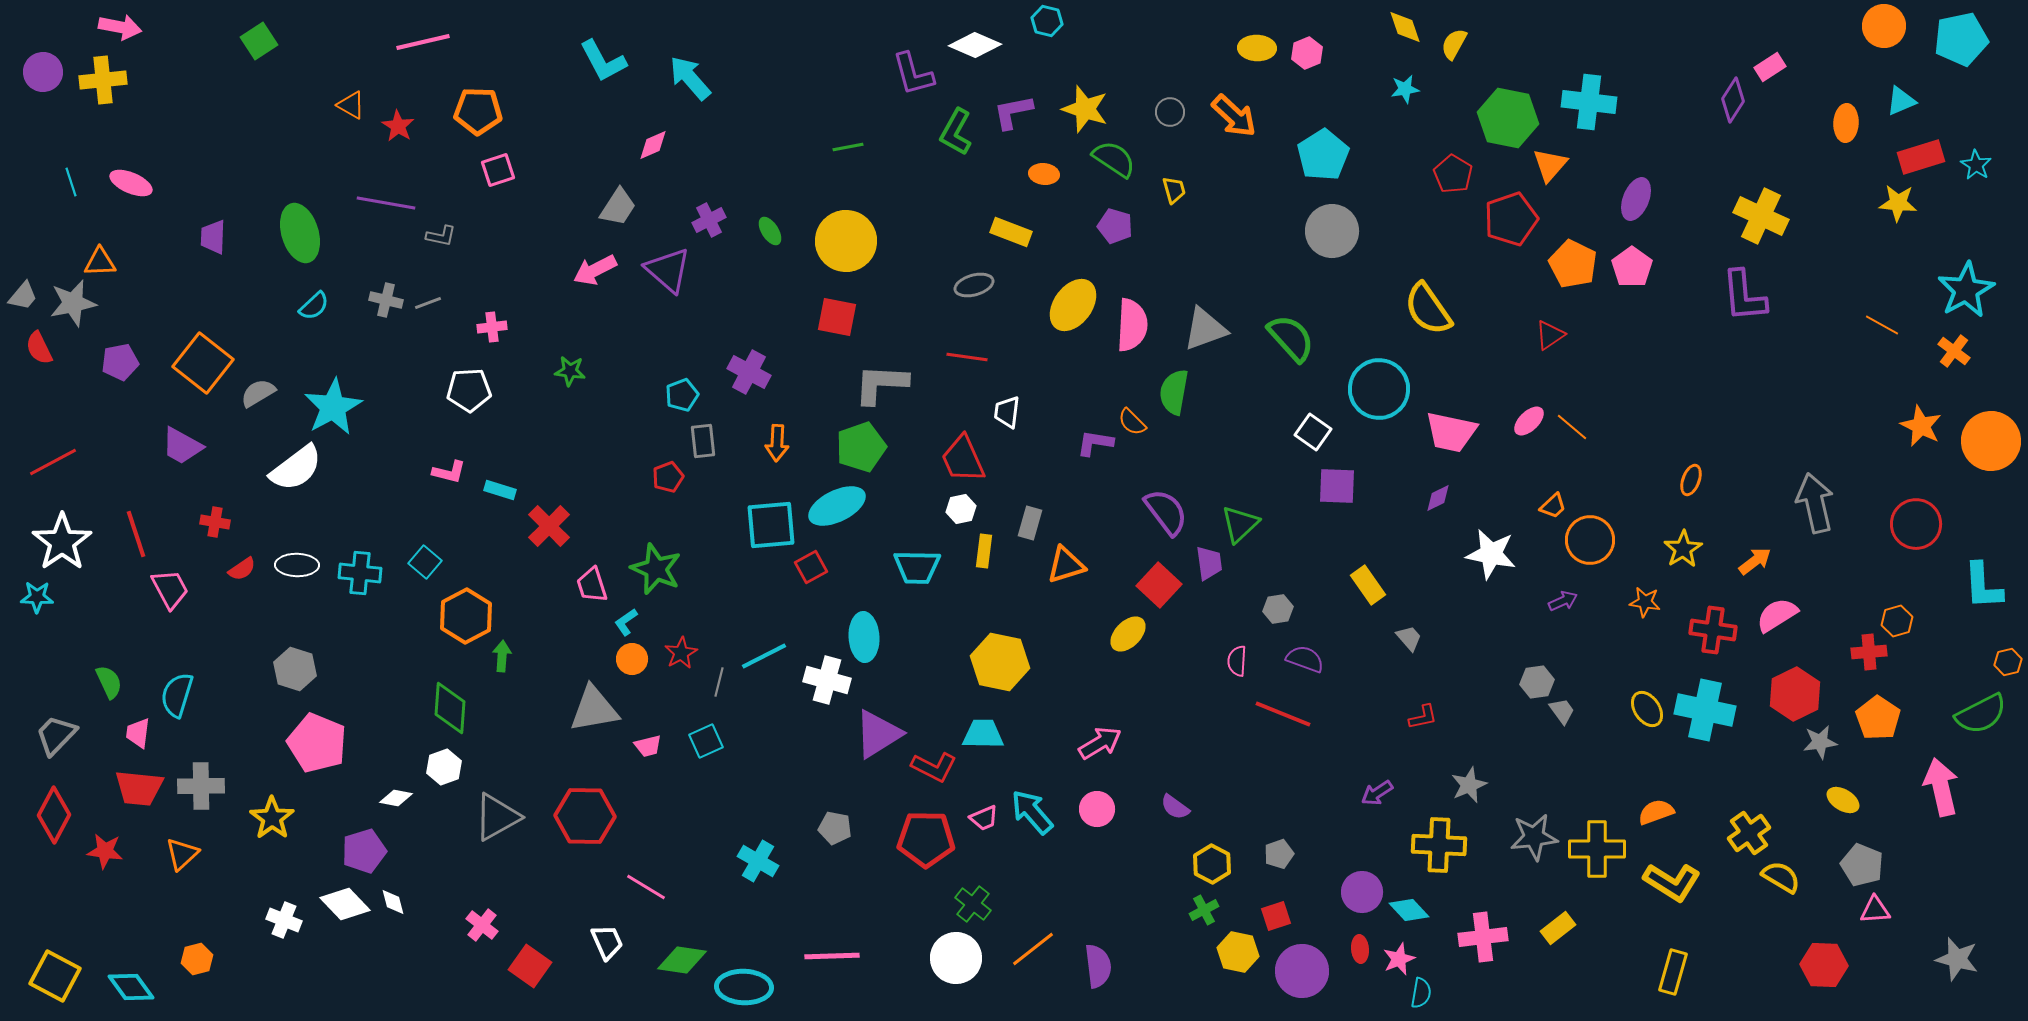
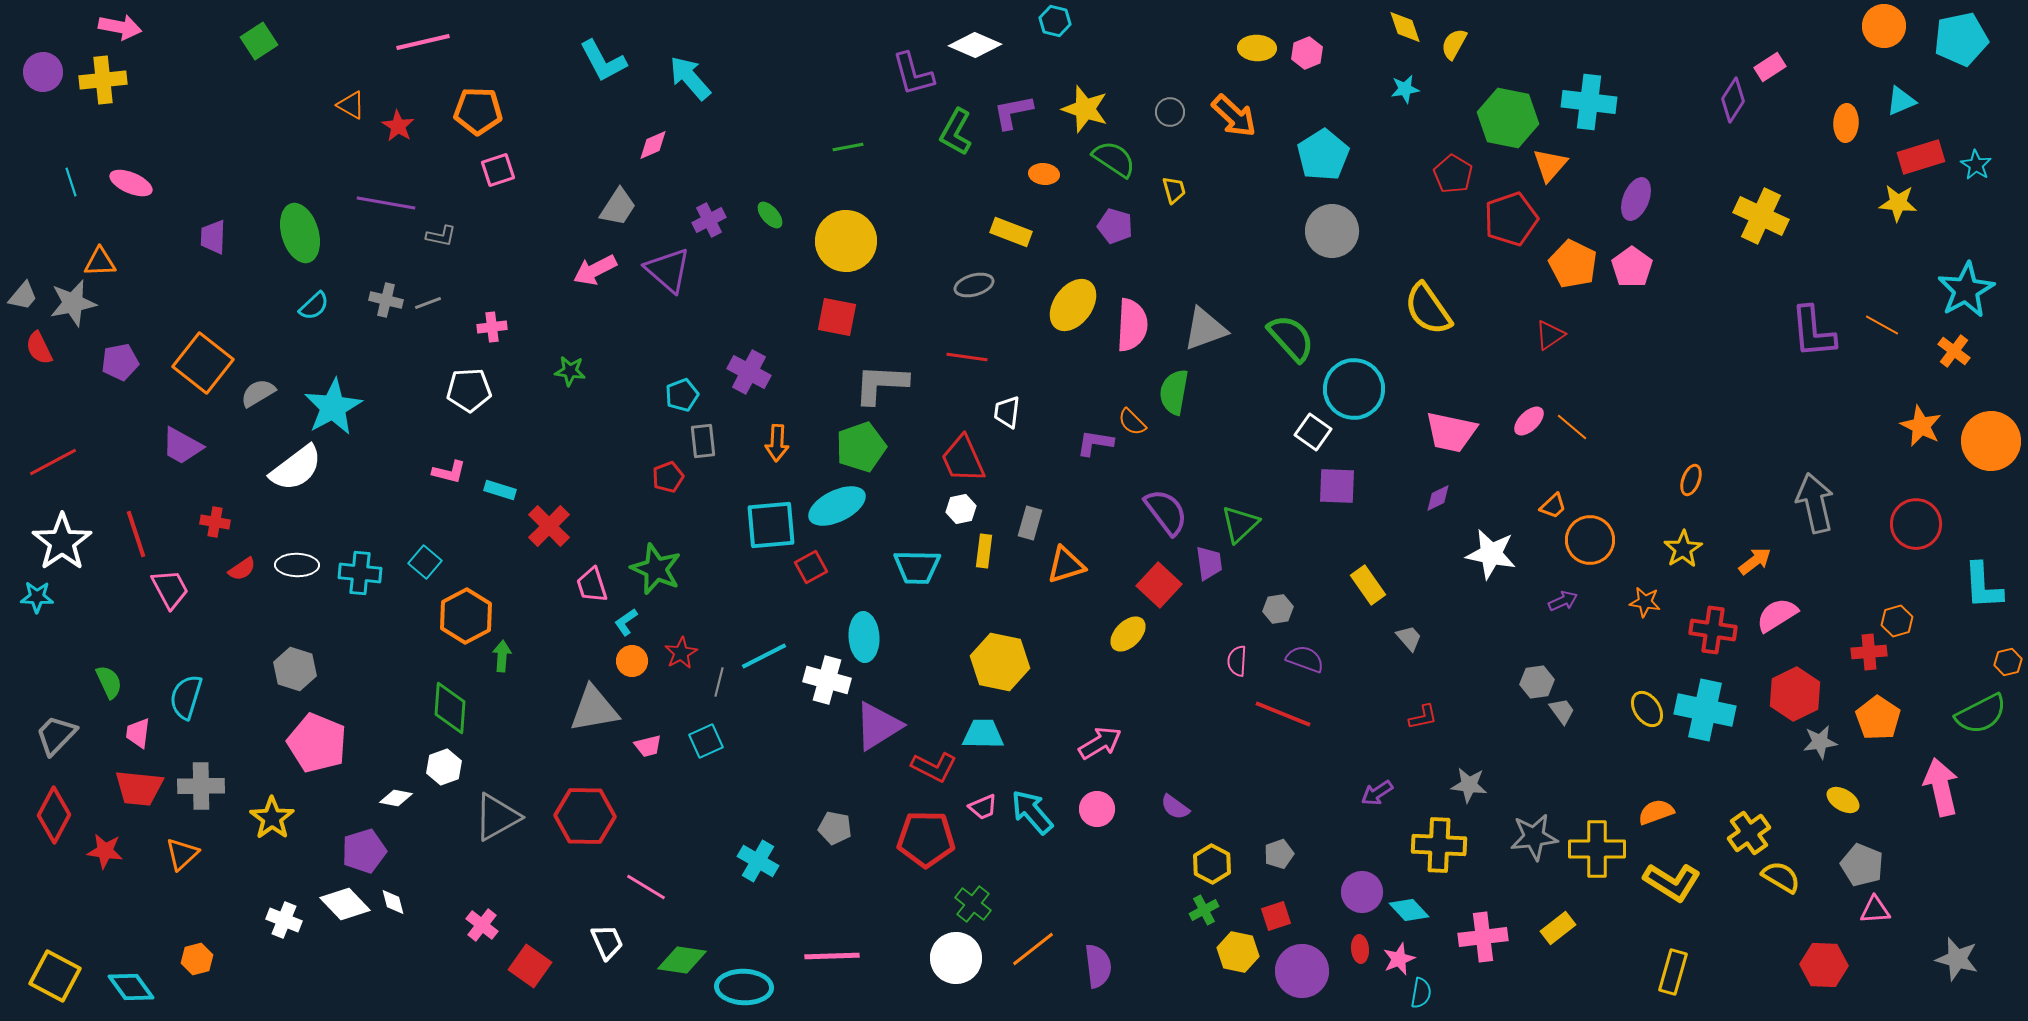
cyan hexagon at (1047, 21): moved 8 px right
green ellipse at (770, 231): moved 16 px up; rotated 8 degrees counterclockwise
purple L-shape at (1744, 296): moved 69 px right, 36 px down
cyan circle at (1379, 389): moved 25 px left
orange circle at (632, 659): moved 2 px down
cyan semicircle at (177, 695): moved 9 px right, 2 px down
purple triangle at (878, 734): moved 8 px up
gray star at (1469, 785): rotated 30 degrees clockwise
pink trapezoid at (984, 818): moved 1 px left, 11 px up
